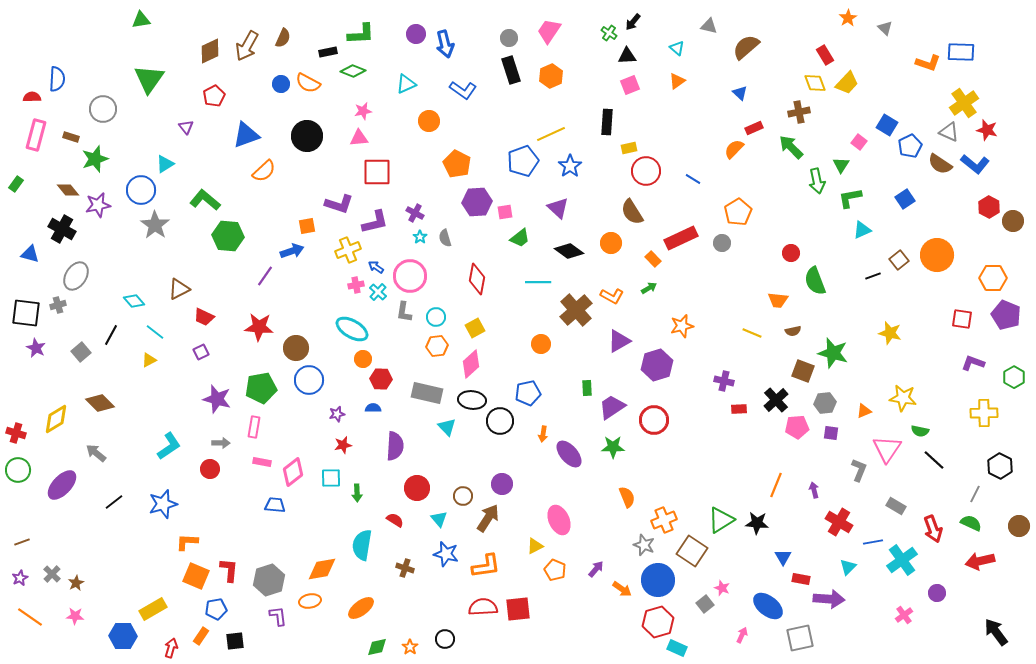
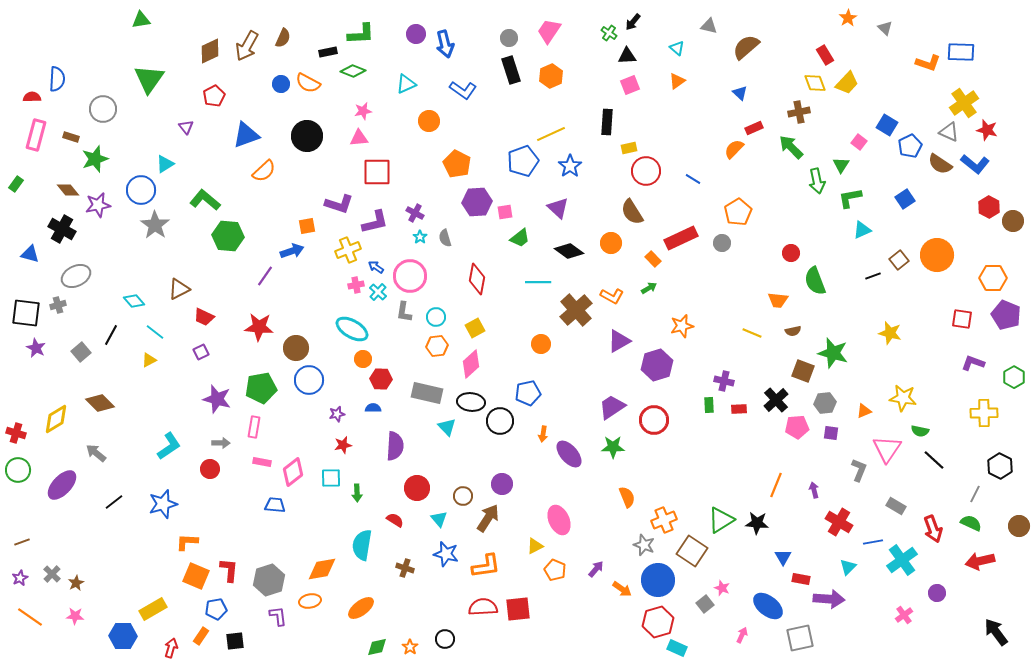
gray ellipse at (76, 276): rotated 32 degrees clockwise
green rectangle at (587, 388): moved 122 px right, 17 px down
black ellipse at (472, 400): moved 1 px left, 2 px down
